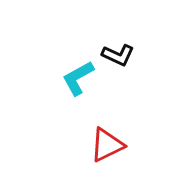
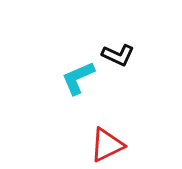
cyan L-shape: rotated 6 degrees clockwise
